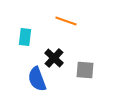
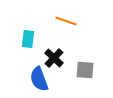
cyan rectangle: moved 3 px right, 2 px down
blue semicircle: moved 2 px right
